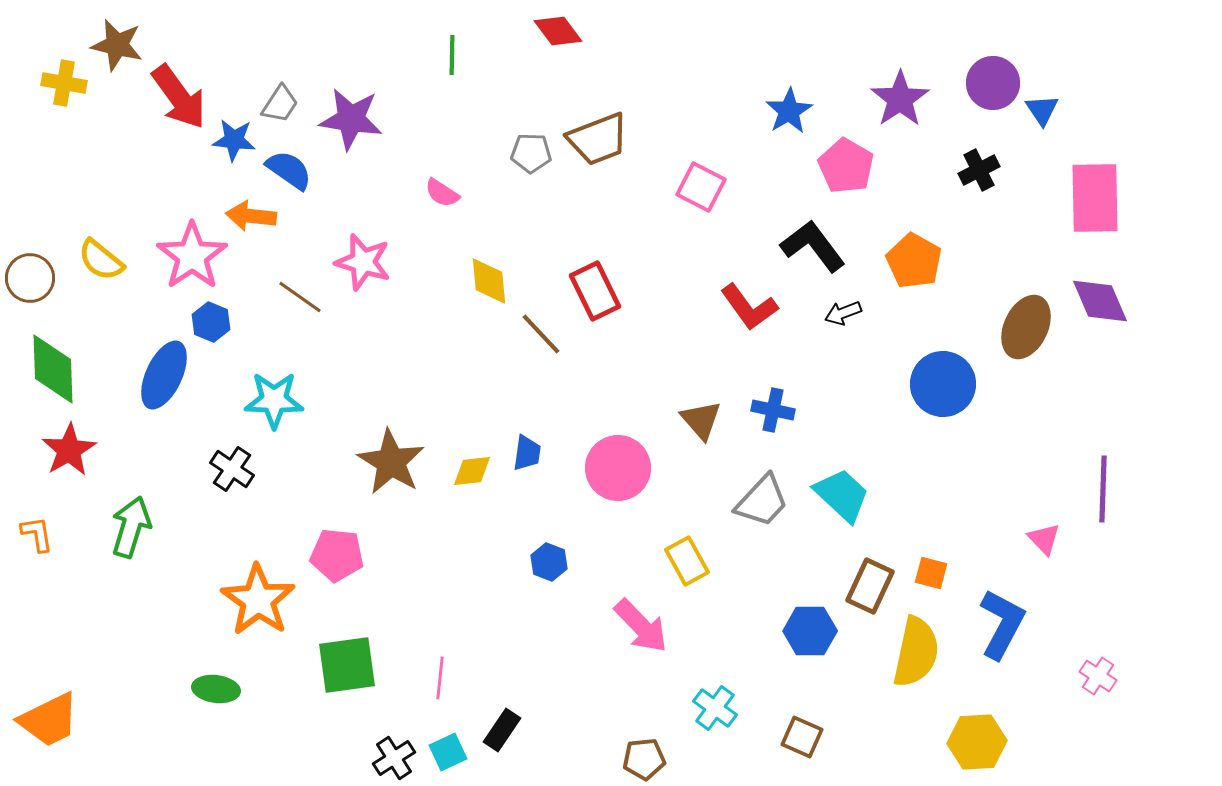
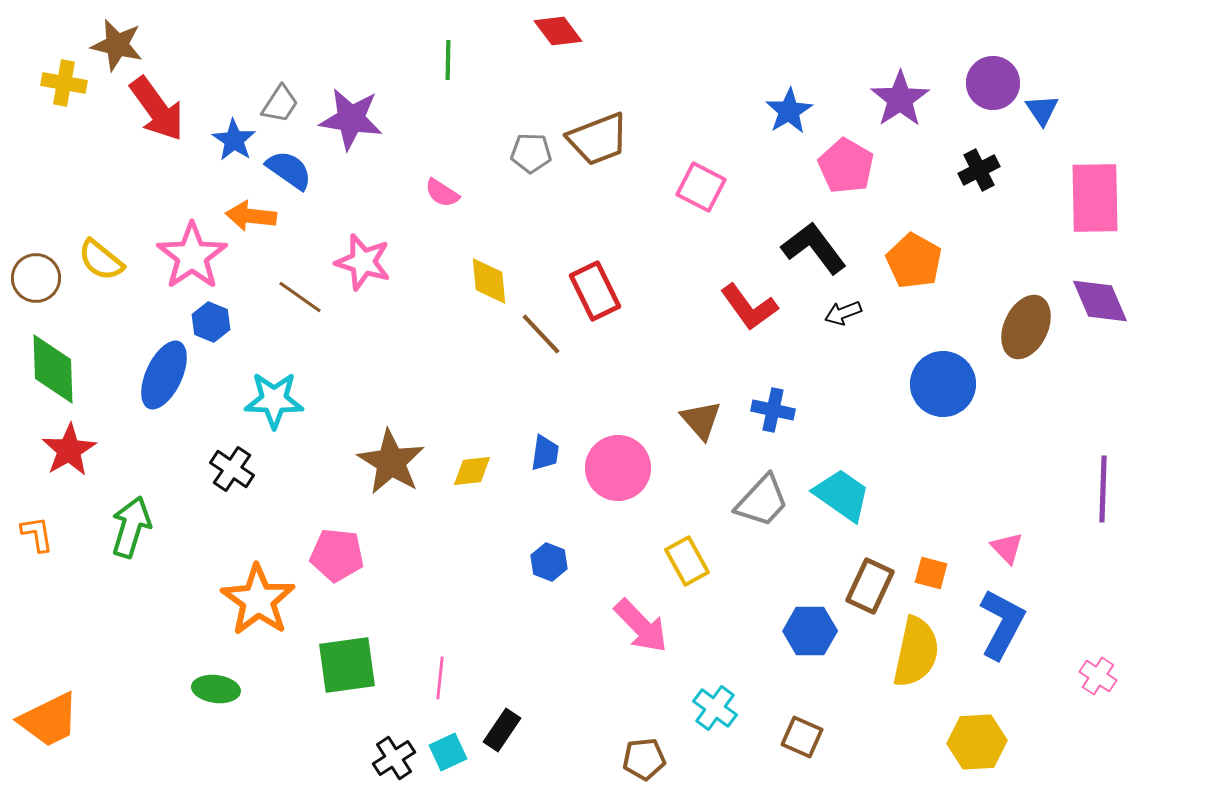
green line at (452, 55): moved 4 px left, 5 px down
red arrow at (179, 97): moved 22 px left, 12 px down
blue star at (234, 140): rotated 27 degrees clockwise
black L-shape at (813, 246): moved 1 px right, 2 px down
brown circle at (30, 278): moved 6 px right
blue trapezoid at (527, 453): moved 18 px right
cyan trapezoid at (842, 495): rotated 8 degrees counterclockwise
pink triangle at (1044, 539): moved 37 px left, 9 px down
